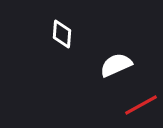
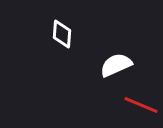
red line: rotated 52 degrees clockwise
